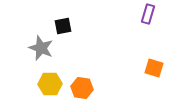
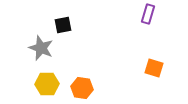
black square: moved 1 px up
yellow hexagon: moved 3 px left
